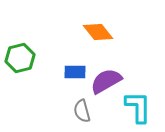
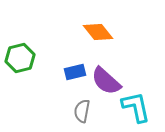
blue rectangle: rotated 15 degrees counterclockwise
purple semicircle: rotated 108 degrees counterclockwise
cyan L-shape: moved 2 px left; rotated 12 degrees counterclockwise
gray semicircle: rotated 25 degrees clockwise
